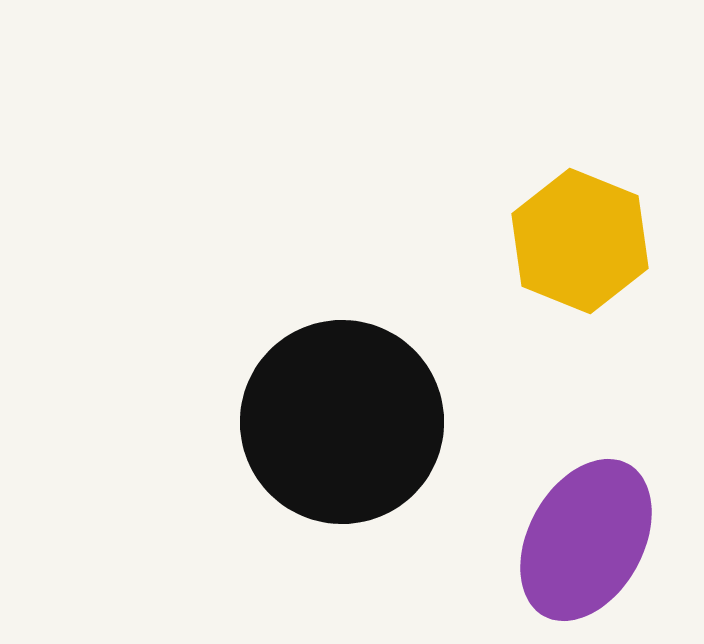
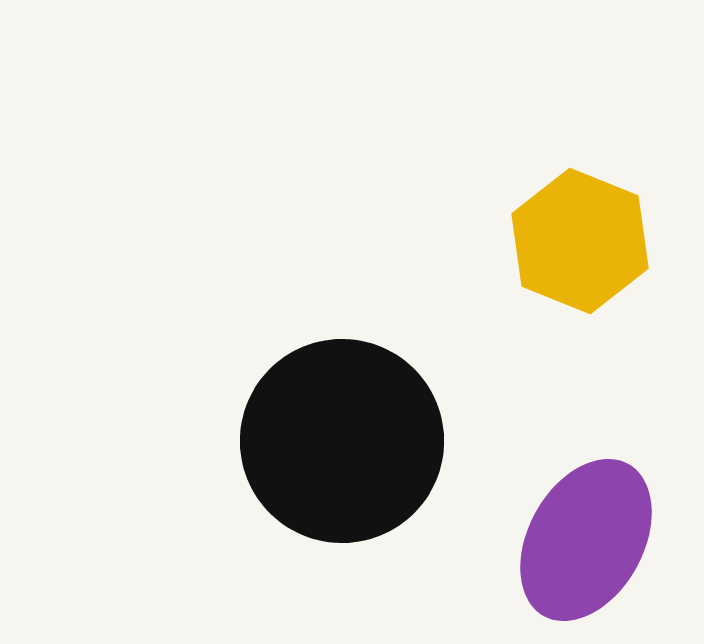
black circle: moved 19 px down
